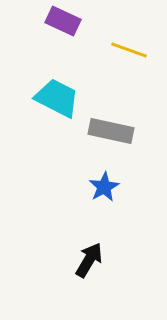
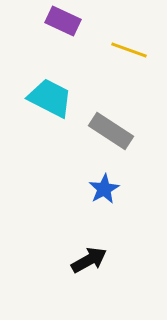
cyan trapezoid: moved 7 px left
gray rectangle: rotated 21 degrees clockwise
blue star: moved 2 px down
black arrow: rotated 30 degrees clockwise
